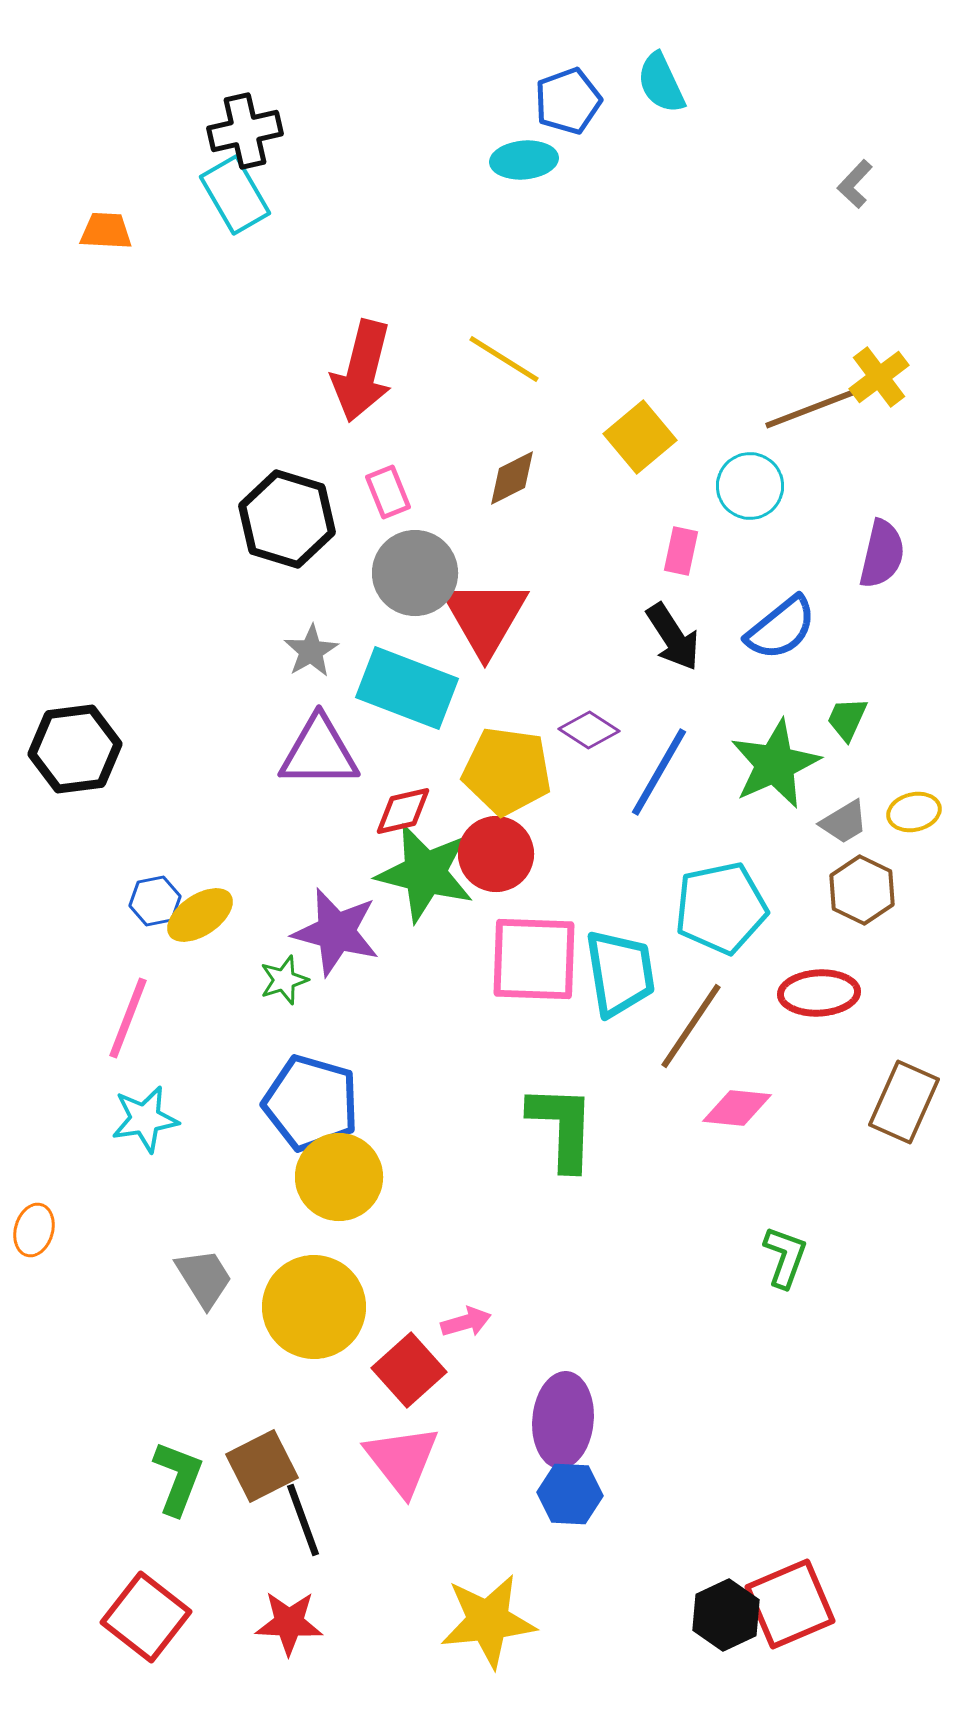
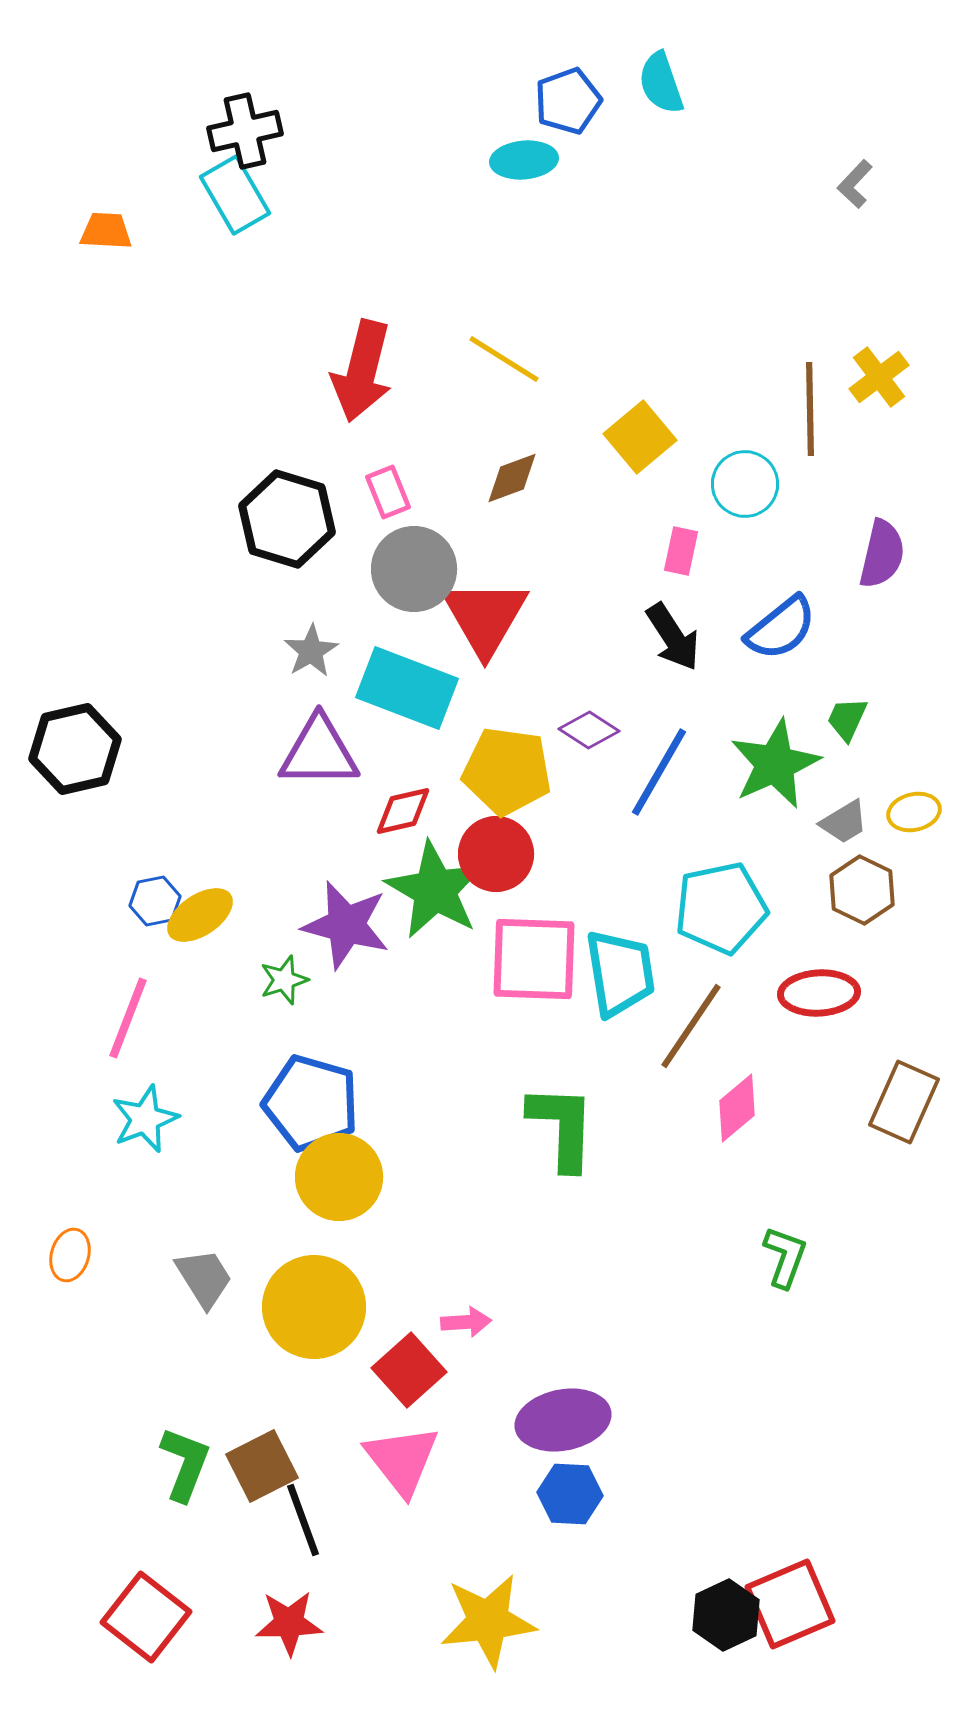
cyan semicircle at (661, 83): rotated 6 degrees clockwise
brown line at (810, 409): rotated 70 degrees counterclockwise
brown diamond at (512, 478): rotated 6 degrees clockwise
cyan circle at (750, 486): moved 5 px left, 2 px up
gray circle at (415, 573): moved 1 px left, 4 px up
black hexagon at (75, 749): rotated 6 degrees counterclockwise
green star at (425, 873): moved 10 px right, 17 px down; rotated 16 degrees clockwise
purple star at (336, 932): moved 10 px right, 7 px up
pink diamond at (737, 1108): rotated 46 degrees counterclockwise
cyan star at (145, 1119): rotated 12 degrees counterclockwise
orange ellipse at (34, 1230): moved 36 px right, 25 px down
pink arrow at (466, 1322): rotated 12 degrees clockwise
purple ellipse at (563, 1420): rotated 74 degrees clockwise
green L-shape at (178, 1478): moved 7 px right, 14 px up
red star at (289, 1623): rotated 4 degrees counterclockwise
